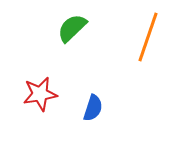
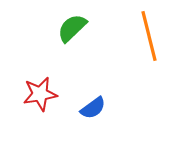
orange line: moved 1 px right, 1 px up; rotated 33 degrees counterclockwise
blue semicircle: rotated 36 degrees clockwise
